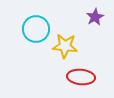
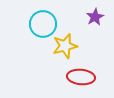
cyan circle: moved 7 px right, 5 px up
yellow star: rotated 20 degrees counterclockwise
